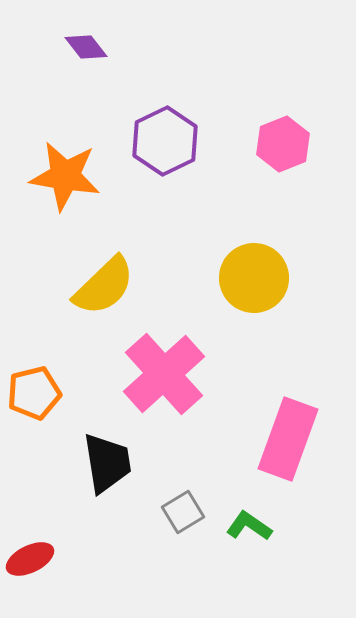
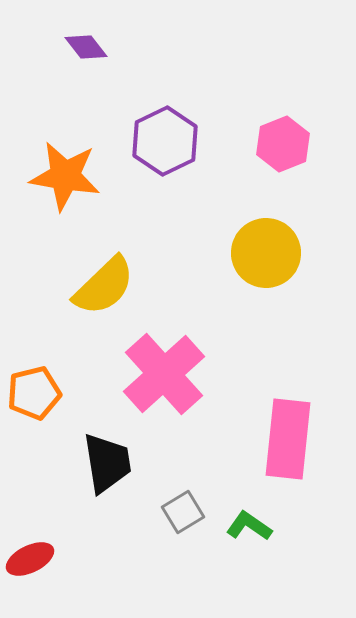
yellow circle: moved 12 px right, 25 px up
pink rectangle: rotated 14 degrees counterclockwise
